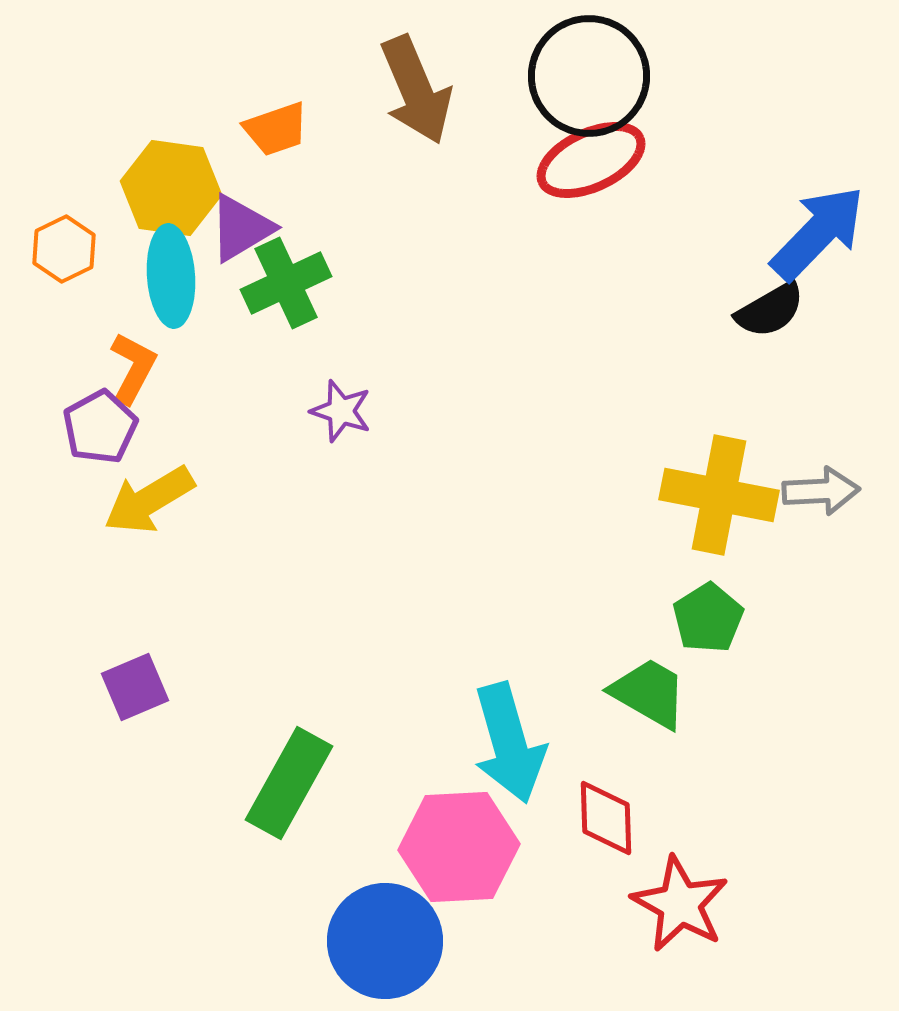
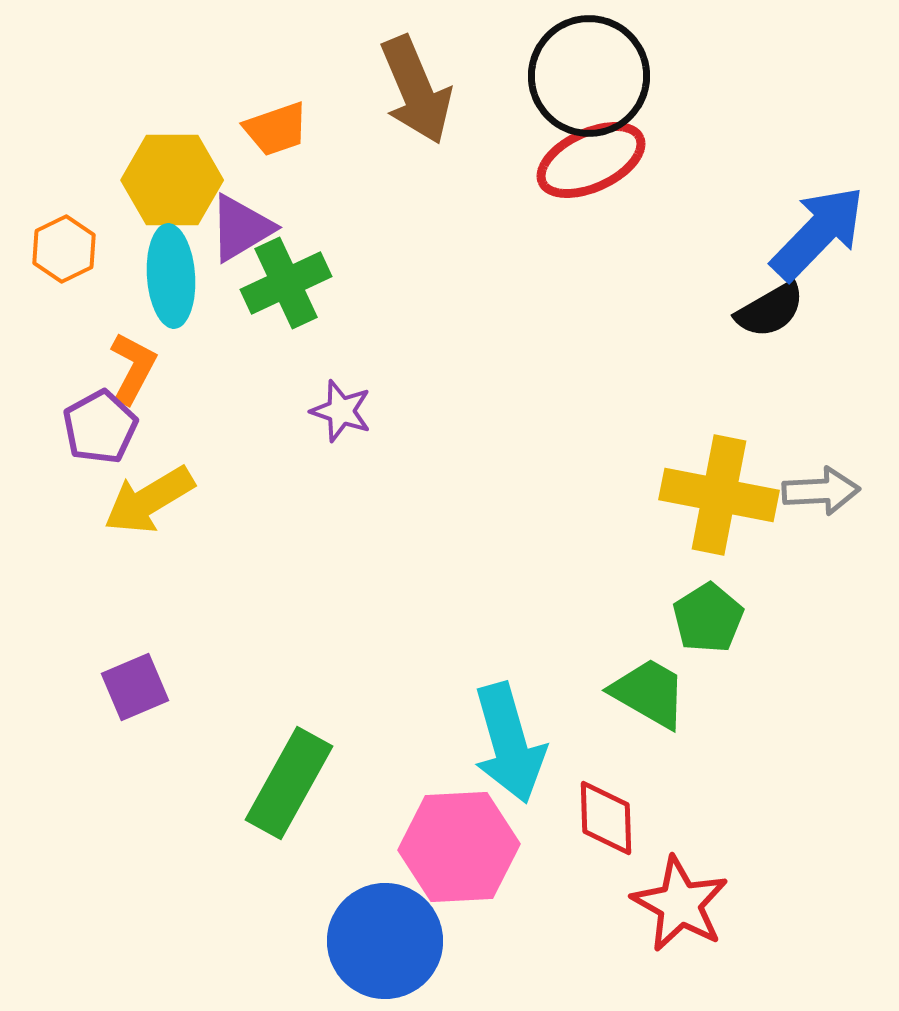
yellow hexagon: moved 1 px right, 8 px up; rotated 8 degrees counterclockwise
